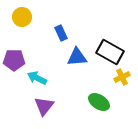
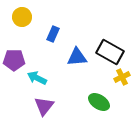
blue rectangle: moved 8 px left, 1 px down; rotated 49 degrees clockwise
